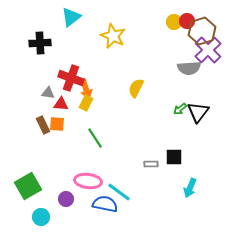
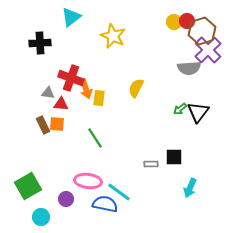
yellow rectangle: moved 13 px right, 5 px up; rotated 21 degrees counterclockwise
